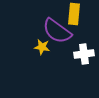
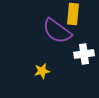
yellow rectangle: moved 1 px left
yellow star: moved 24 px down; rotated 21 degrees counterclockwise
